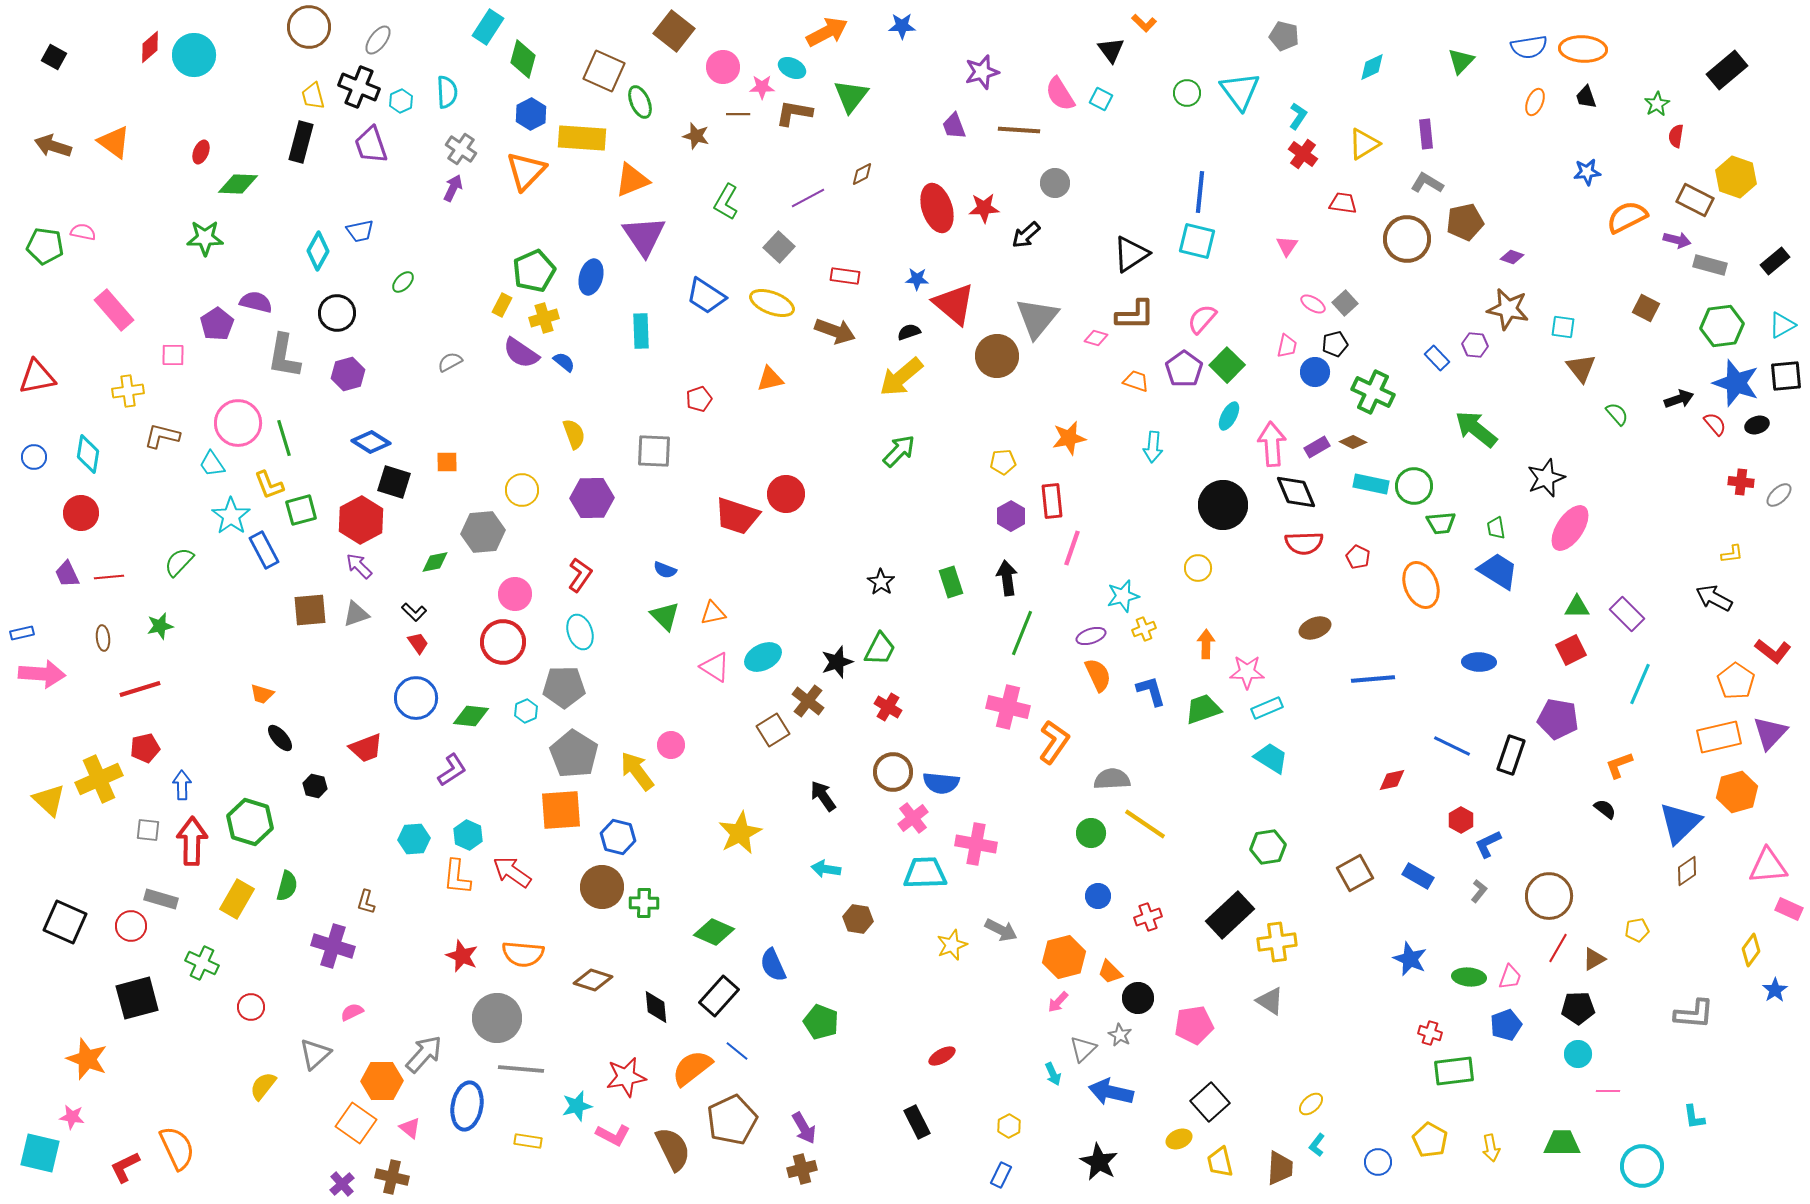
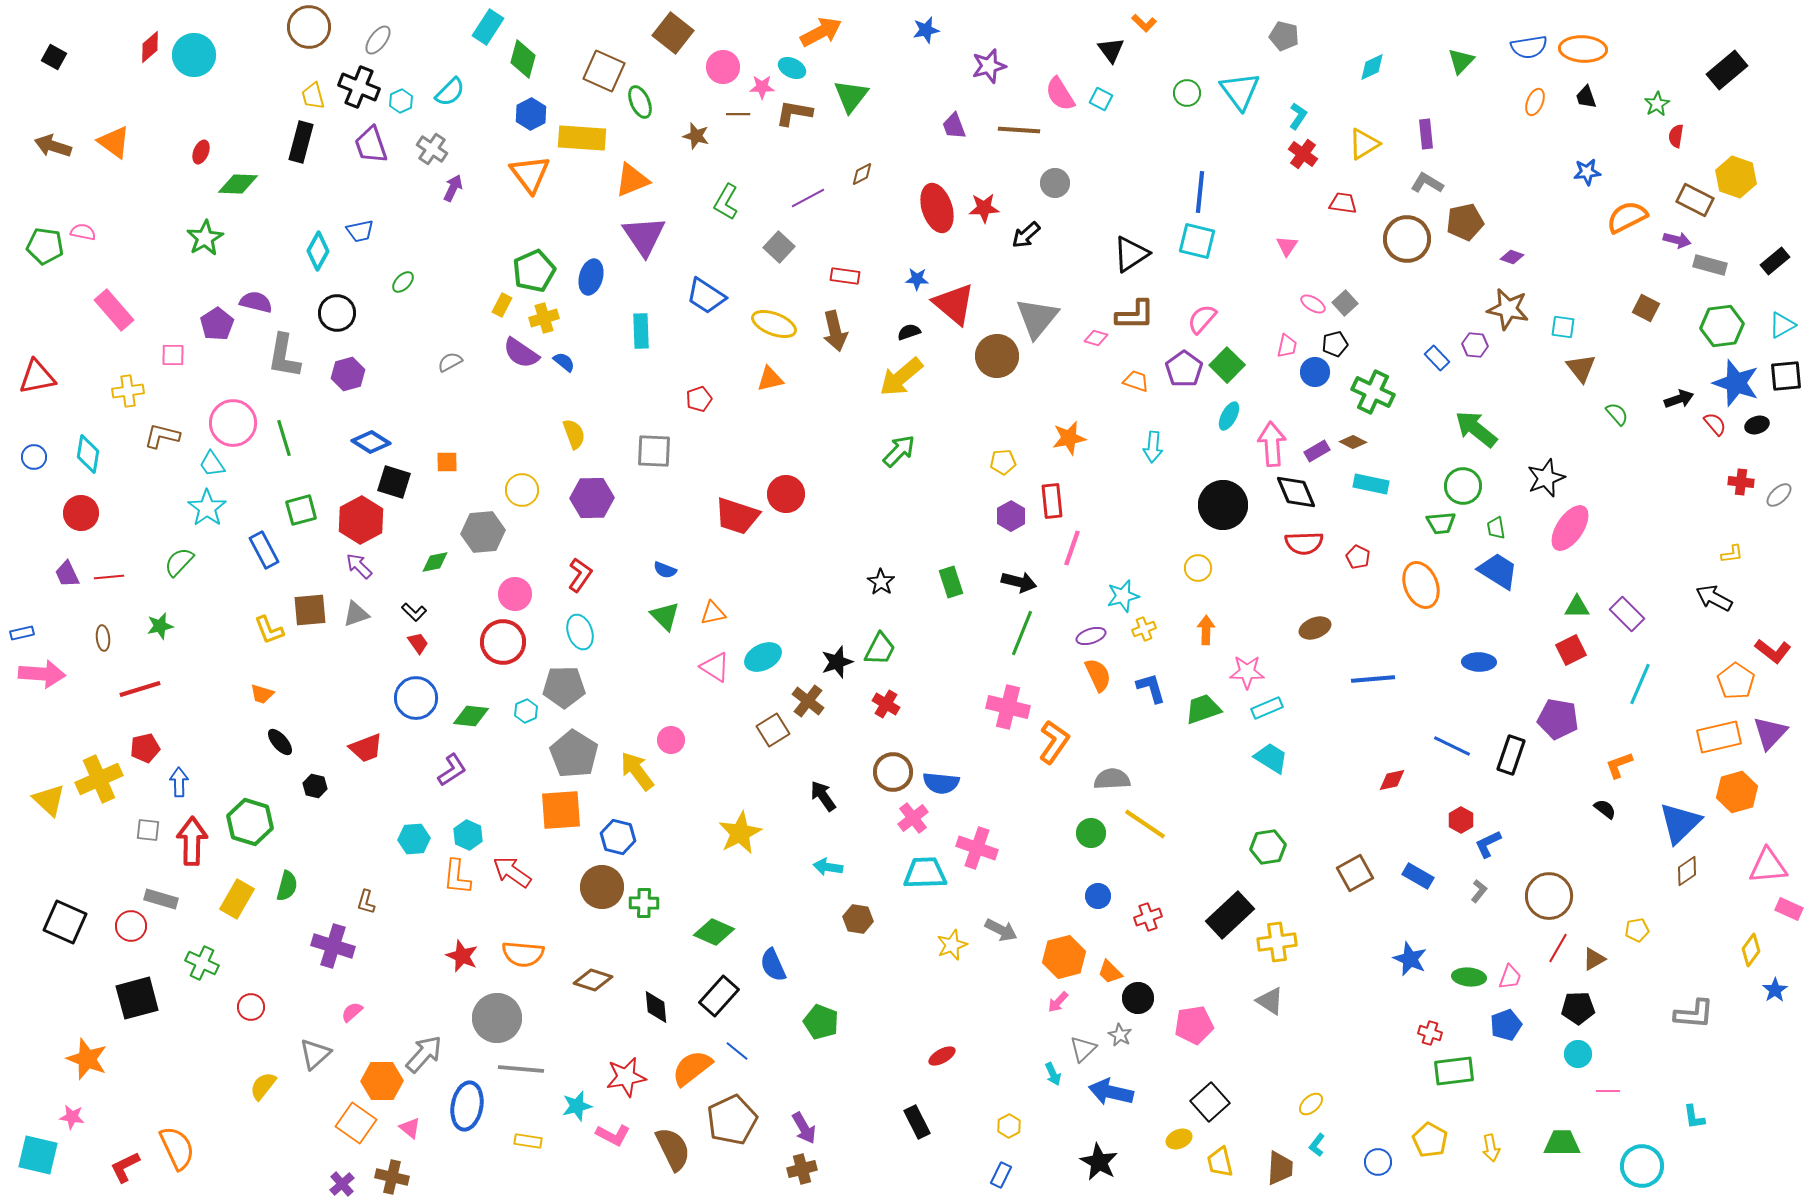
blue star at (902, 26): moved 24 px right, 4 px down; rotated 12 degrees counterclockwise
brown square at (674, 31): moved 1 px left, 2 px down
orange arrow at (827, 32): moved 6 px left
purple star at (982, 72): moved 7 px right, 6 px up
cyan semicircle at (447, 92): moved 3 px right; rotated 48 degrees clockwise
gray cross at (461, 149): moved 29 px left
orange triangle at (526, 171): moved 4 px right, 3 px down; rotated 21 degrees counterclockwise
green star at (205, 238): rotated 30 degrees counterclockwise
yellow ellipse at (772, 303): moved 2 px right, 21 px down
brown arrow at (835, 331): rotated 57 degrees clockwise
pink circle at (238, 423): moved 5 px left
purple rectangle at (1317, 447): moved 4 px down
yellow L-shape at (269, 485): moved 145 px down
green circle at (1414, 486): moved 49 px right
cyan star at (231, 516): moved 24 px left, 8 px up
black arrow at (1007, 578): moved 12 px right, 4 px down; rotated 112 degrees clockwise
orange arrow at (1206, 644): moved 14 px up
blue L-shape at (1151, 691): moved 3 px up
red cross at (888, 707): moved 2 px left, 3 px up
black ellipse at (280, 738): moved 4 px down
pink circle at (671, 745): moved 5 px up
blue arrow at (182, 785): moved 3 px left, 3 px up
pink cross at (976, 844): moved 1 px right, 4 px down; rotated 9 degrees clockwise
cyan arrow at (826, 869): moved 2 px right, 2 px up
pink semicircle at (352, 1012): rotated 15 degrees counterclockwise
cyan square at (40, 1153): moved 2 px left, 2 px down
